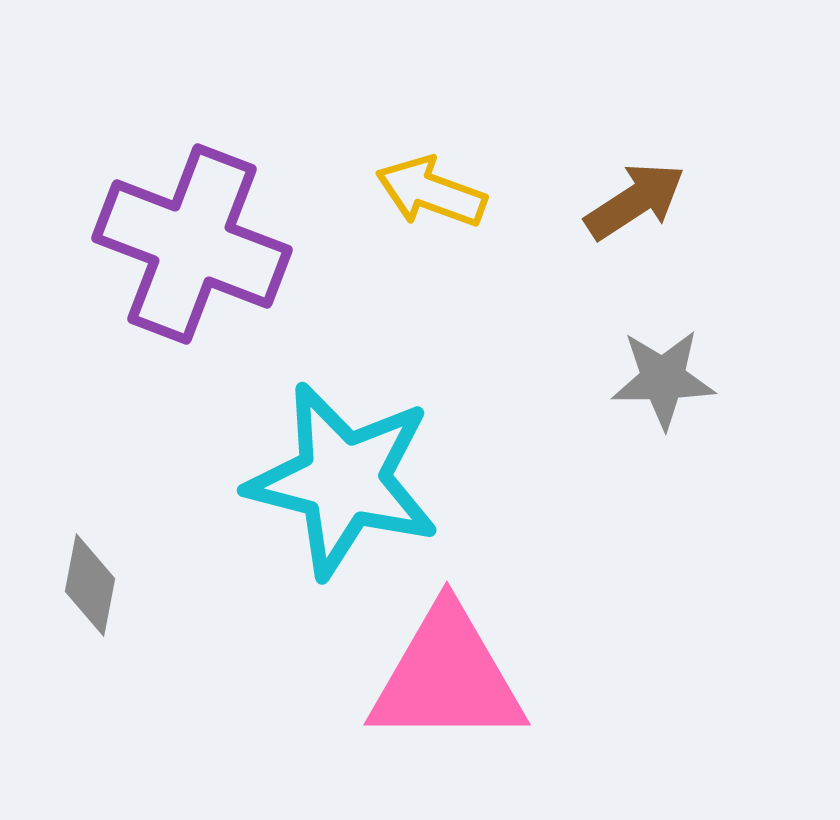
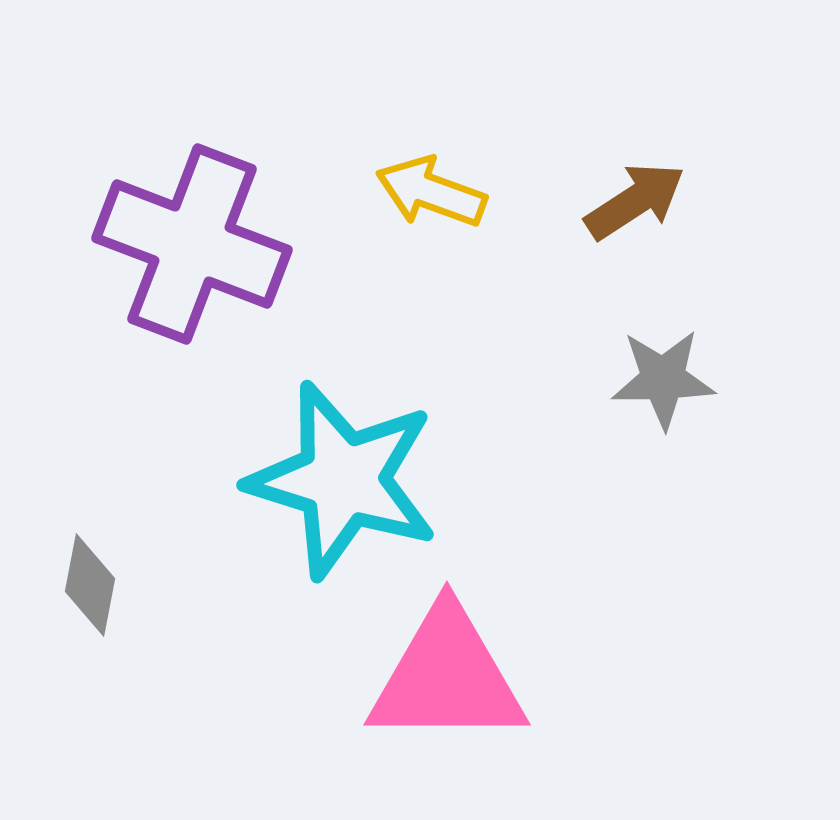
cyan star: rotated 3 degrees clockwise
